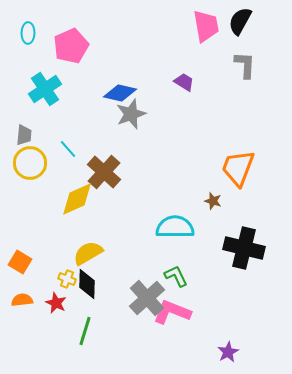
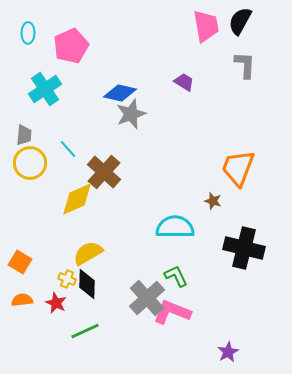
green line: rotated 48 degrees clockwise
